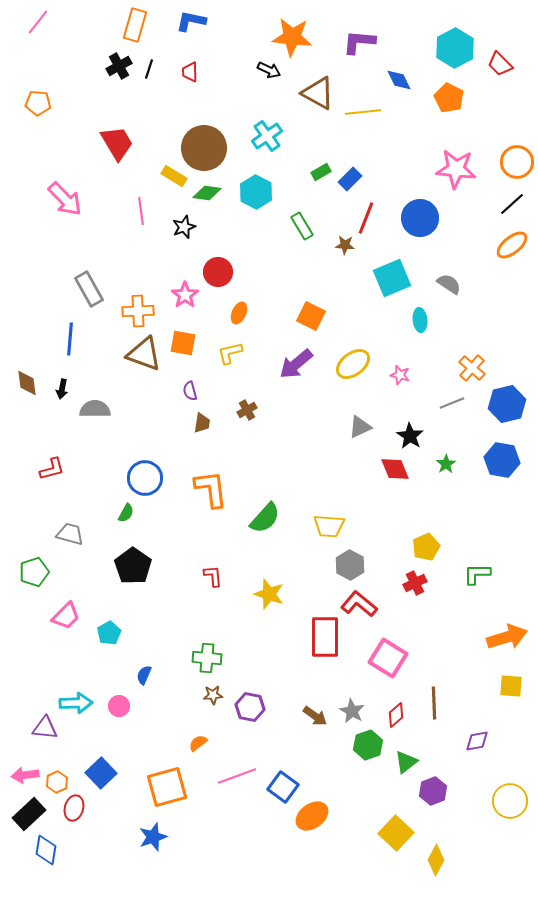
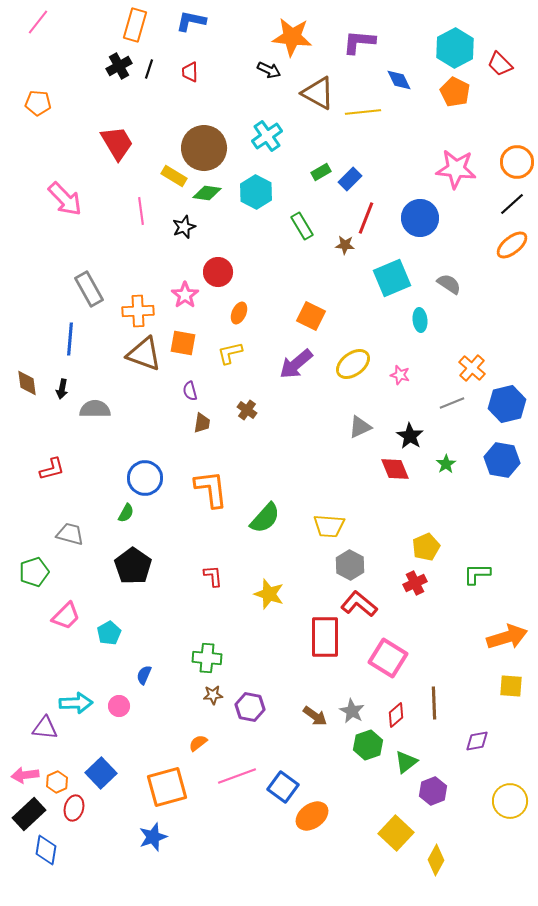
orange pentagon at (449, 98): moved 6 px right, 6 px up
brown cross at (247, 410): rotated 24 degrees counterclockwise
